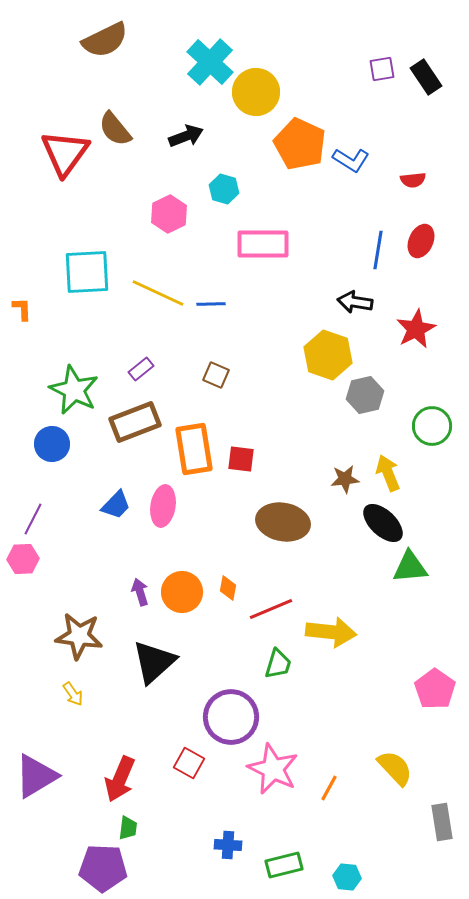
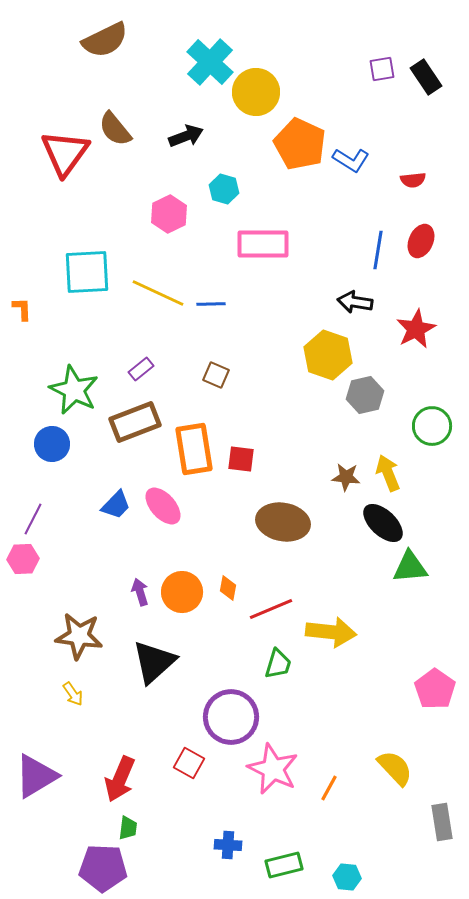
brown star at (345, 479): moved 1 px right, 2 px up; rotated 12 degrees clockwise
pink ellipse at (163, 506): rotated 51 degrees counterclockwise
